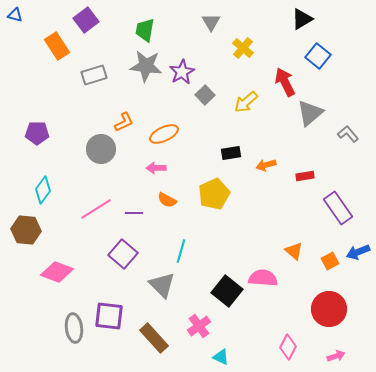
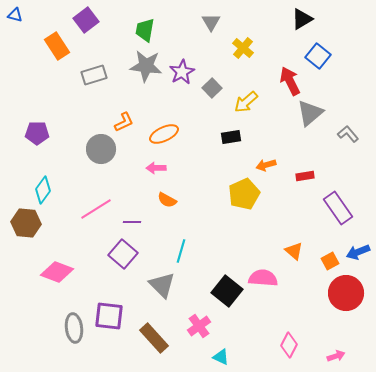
red arrow at (285, 82): moved 5 px right, 1 px up
gray square at (205, 95): moved 7 px right, 7 px up
black rectangle at (231, 153): moved 16 px up
yellow pentagon at (214, 194): moved 30 px right
purple line at (134, 213): moved 2 px left, 9 px down
brown hexagon at (26, 230): moved 7 px up
red circle at (329, 309): moved 17 px right, 16 px up
pink diamond at (288, 347): moved 1 px right, 2 px up
